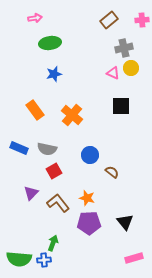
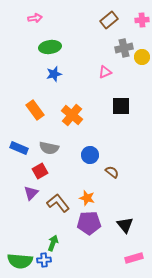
green ellipse: moved 4 px down
yellow circle: moved 11 px right, 11 px up
pink triangle: moved 8 px left, 1 px up; rotated 48 degrees counterclockwise
gray semicircle: moved 2 px right, 1 px up
red square: moved 14 px left
black triangle: moved 3 px down
green semicircle: moved 1 px right, 2 px down
